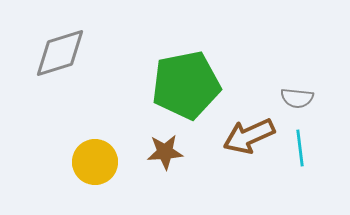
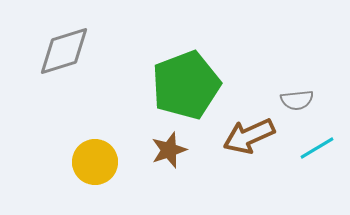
gray diamond: moved 4 px right, 2 px up
green pentagon: rotated 10 degrees counterclockwise
gray semicircle: moved 2 px down; rotated 12 degrees counterclockwise
cyan line: moved 17 px right; rotated 66 degrees clockwise
brown star: moved 4 px right, 2 px up; rotated 15 degrees counterclockwise
